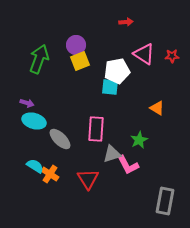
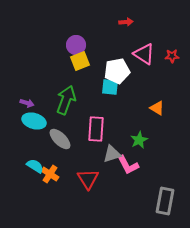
green arrow: moved 27 px right, 41 px down
